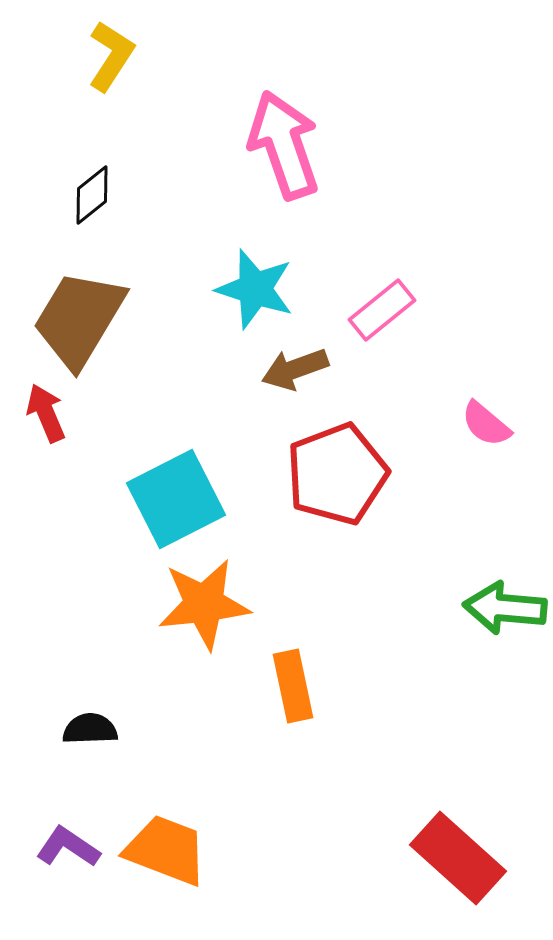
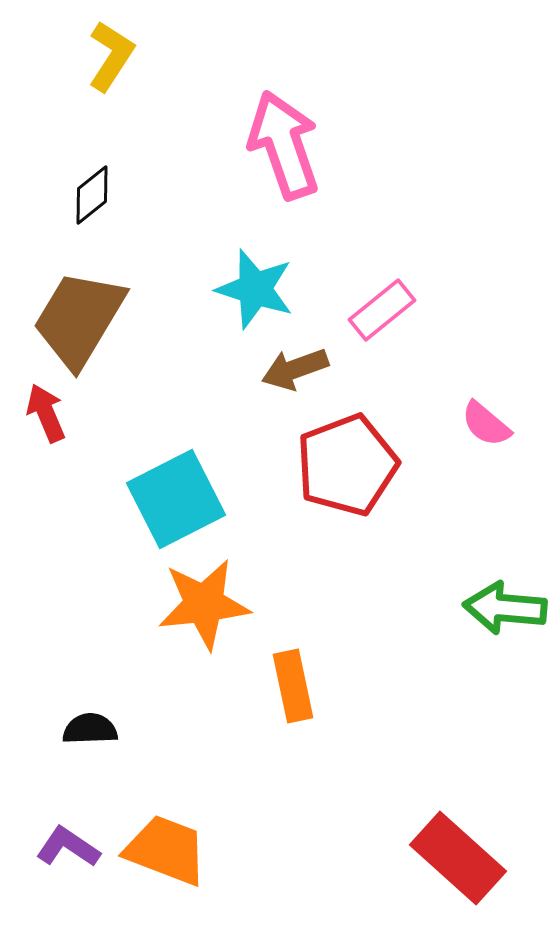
red pentagon: moved 10 px right, 9 px up
